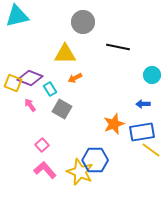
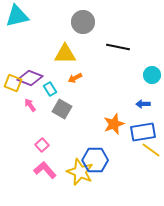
blue rectangle: moved 1 px right
